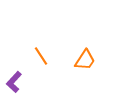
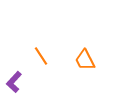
orange trapezoid: rotated 120 degrees clockwise
